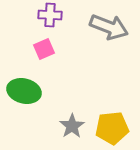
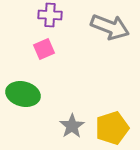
gray arrow: moved 1 px right
green ellipse: moved 1 px left, 3 px down
yellow pentagon: rotated 12 degrees counterclockwise
